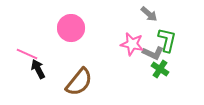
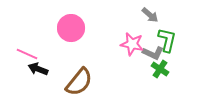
gray arrow: moved 1 px right, 1 px down
black arrow: rotated 42 degrees counterclockwise
